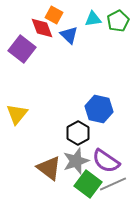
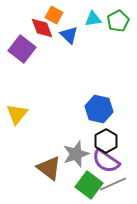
black hexagon: moved 28 px right, 8 px down
gray star: moved 7 px up
green square: moved 1 px right, 1 px down
